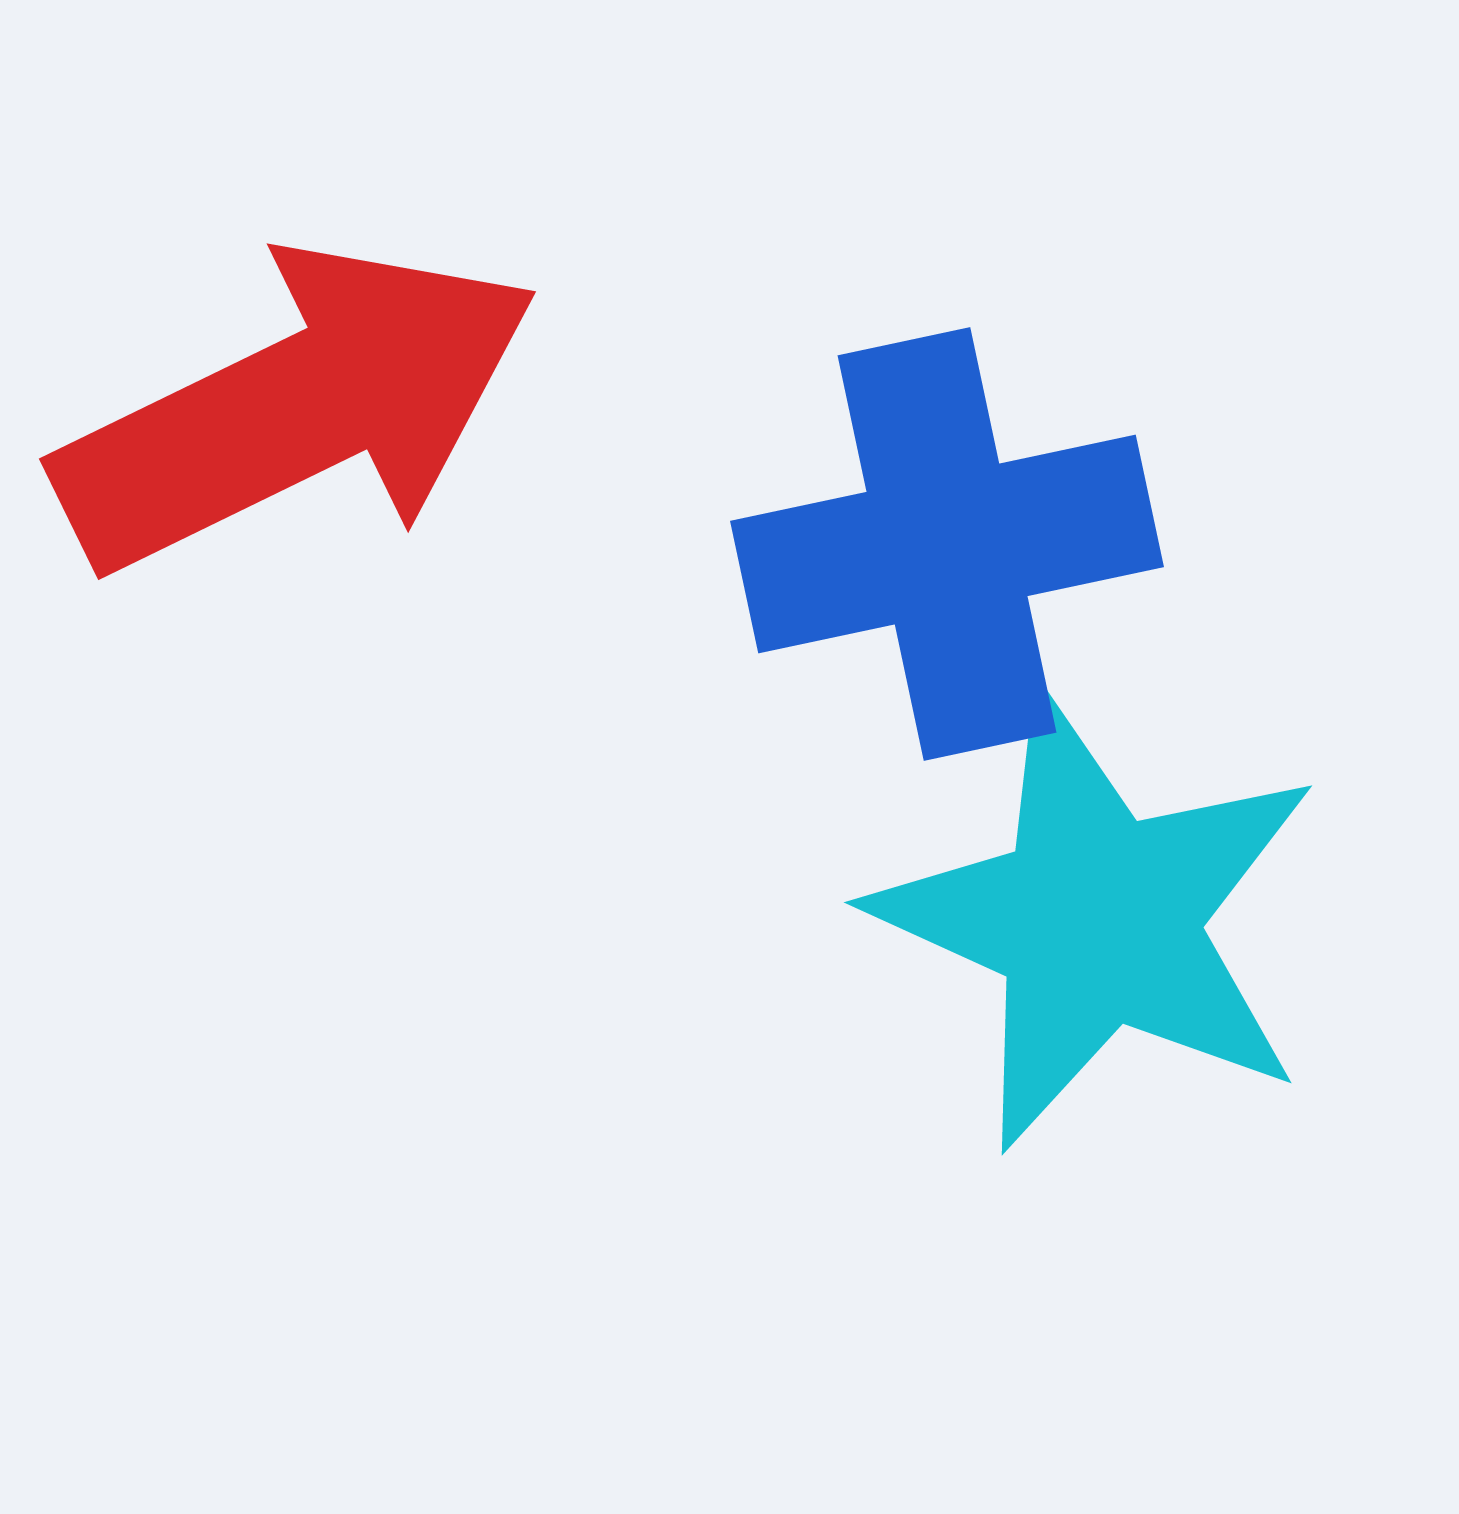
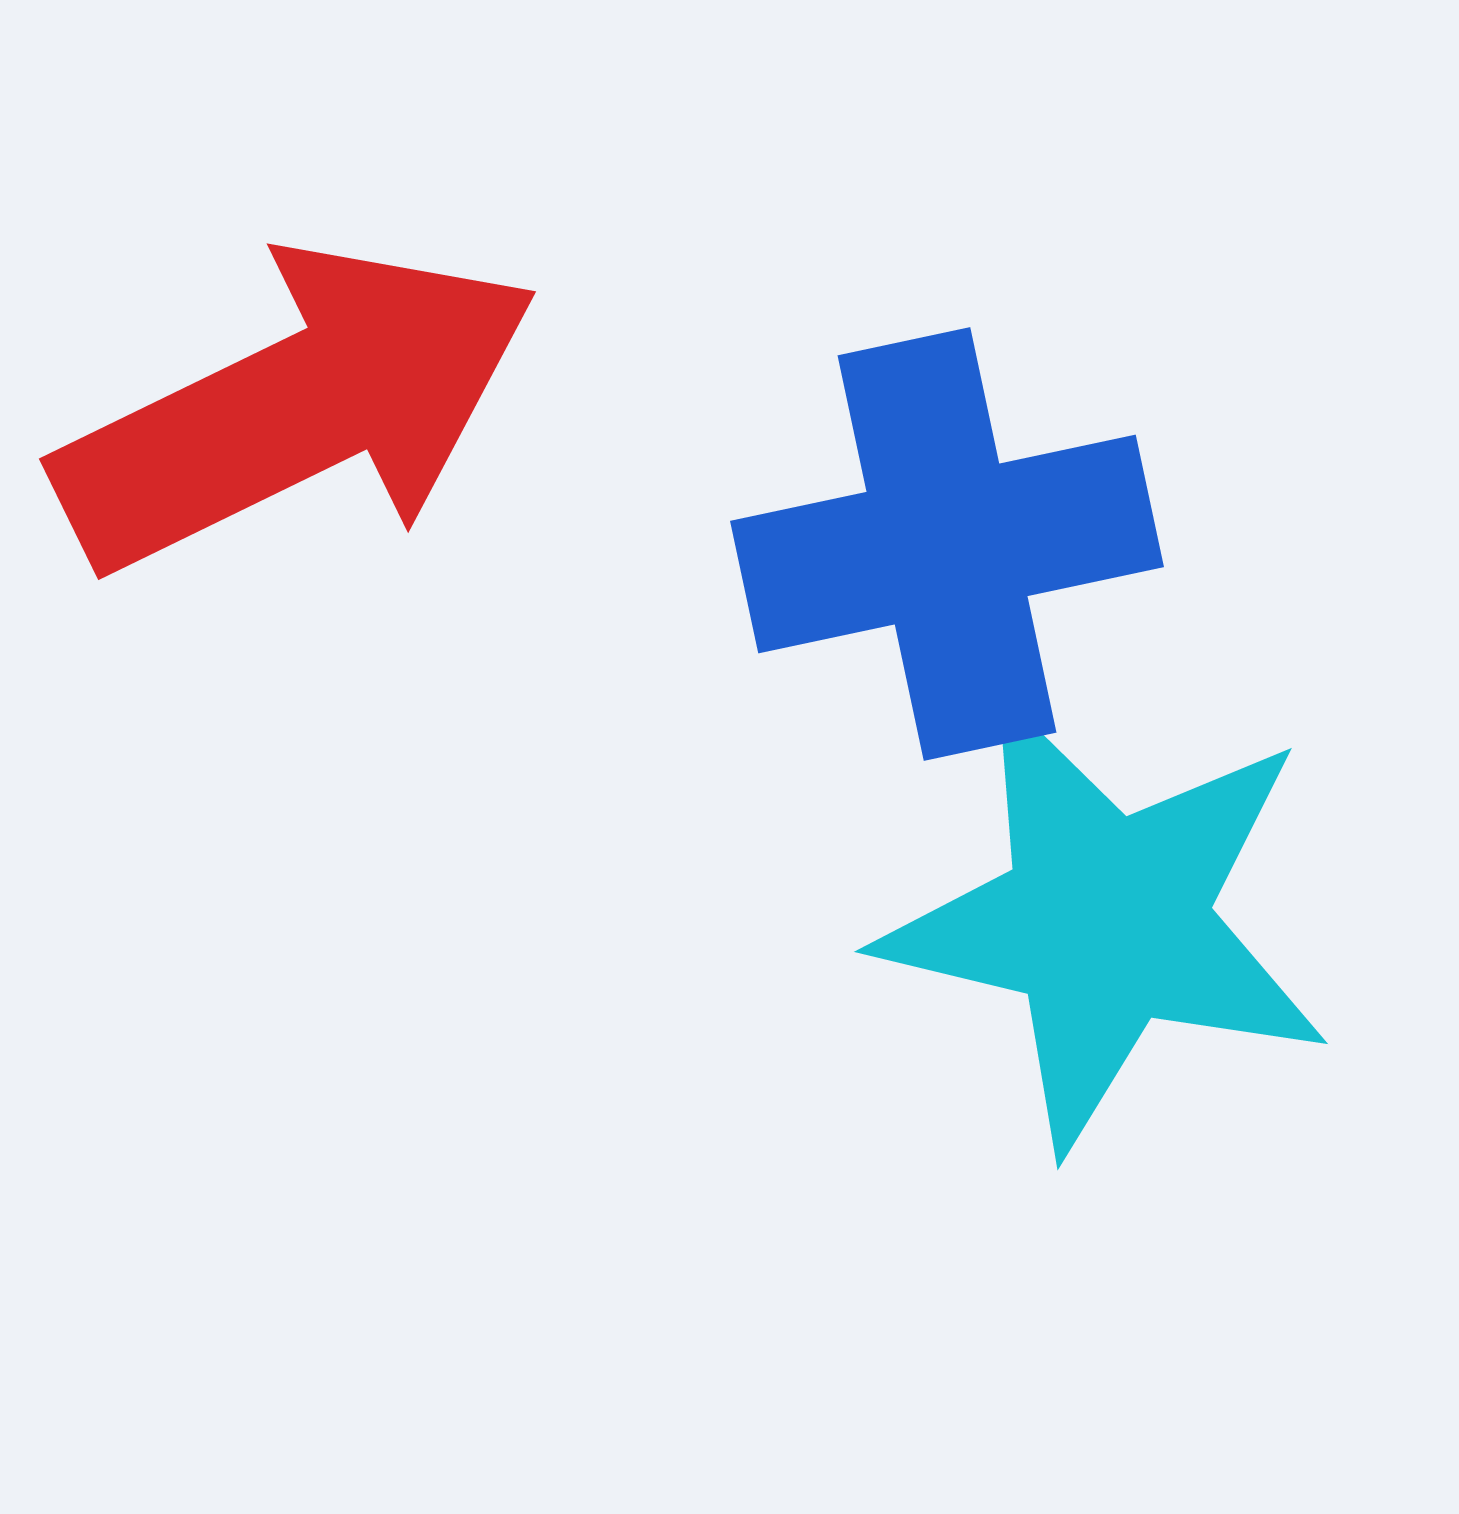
cyan star: moved 9 px right, 1 px down; rotated 11 degrees counterclockwise
